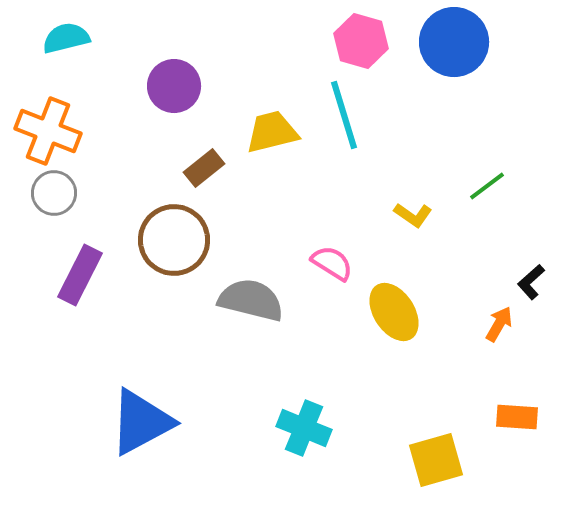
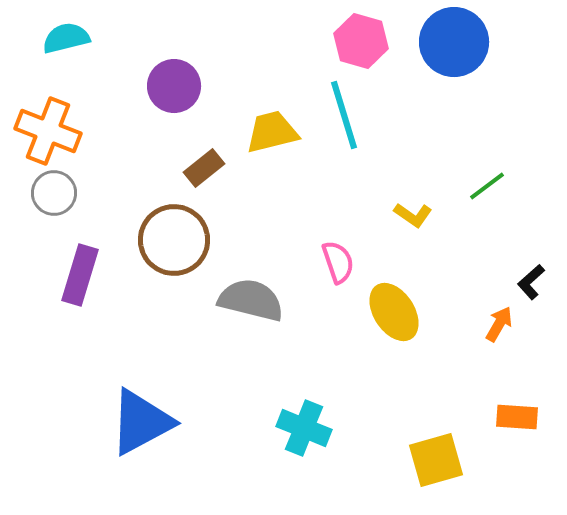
pink semicircle: moved 6 px right, 1 px up; rotated 39 degrees clockwise
purple rectangle: rotated 10 degrees counterclockwise
